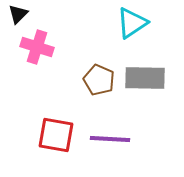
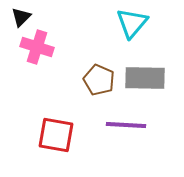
black triangle: moved 3 px right, 3 px down
cyan triangle: rotated 16 degrees counterclockwise
purple line: moved 16 px right, 14 px up
